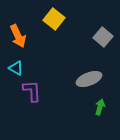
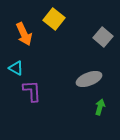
orange arrow: moved 6 px right, 2 px up
